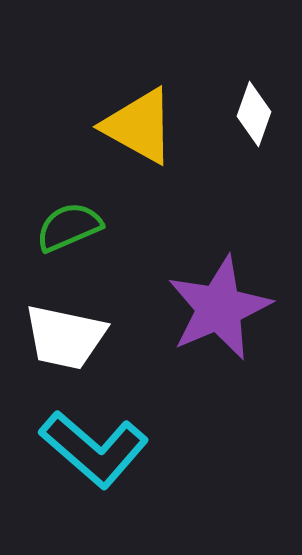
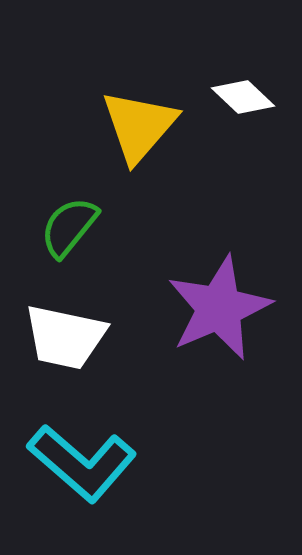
white diamond: moved 11 px left, 17 px up; rotated 66 degrees counterclockwise
yellow triangle: rotated 42 degrees clockwise
green semicircle: rotated 28 degrees counterclockwise
cyan L-shape: moved 12 px left, 14 px down
